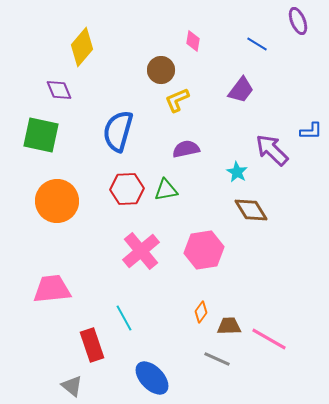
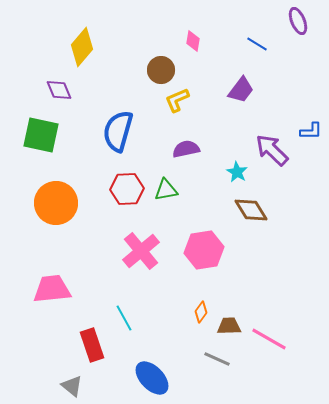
orange circle: moved 1 px left, 2 px down
